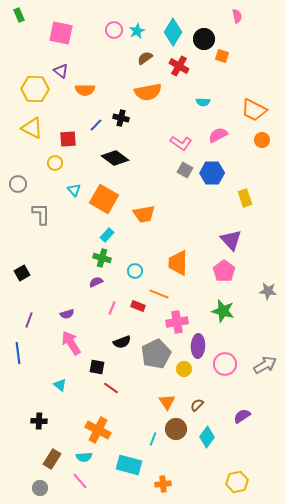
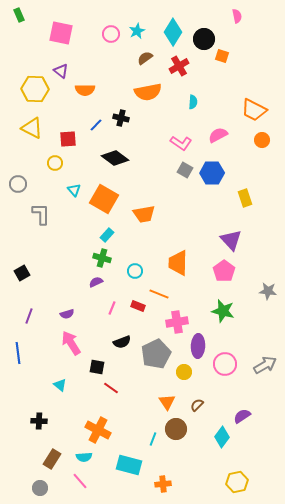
pink circle at (114, 30): moved 3 px left, 4 px down
red cross at (179, 66): rotated 30 degrees clockwise
cyan semicircle at (203, 102): moved 10 px left; rotated 88 degrees counterclockwise
purple line at (29, 320): moved 4 px up
yellow circle at (184, 369): moved 3 px down
cyan diamond at (207, 437): moved 15 px right
